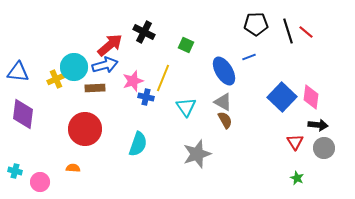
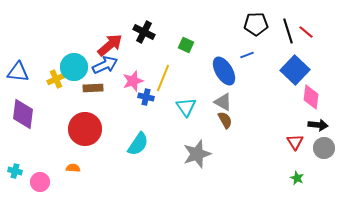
blue line: moved 2 px left, 2 px up
blue arrow: rotated 10 degrees counterclockwise
brown rectangle: moved 2 px left
blue square: moved 13 px right, 27 px up
cyan semicircle: rotated 15 degrees clockwise
